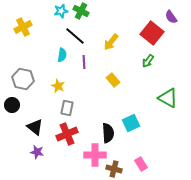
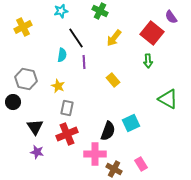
green cross: moved 19 px right
black line: moved 1 px right, 2 px down; rotated 15 degrees clockwise
yellow arrow: moved 3 px right, 4 px up
green arrow: rotated 40 degrees counterclockwise
gray hexagon: moved 3 px right
green triangle: moved 1 px down
black circle: moved 1 px right, 3 px up
black triangle: rotated 18 degrees clockwise
black semicircle: moved 2 px up; rotated 24 degrees clockwise
pink cross: moved 1 px up
brown cross: rotated 14 degrees clockwise
